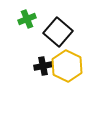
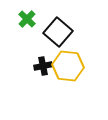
green cross: rotated 24 degrees counterclockwise
yellow hexagon: moved 1 px right; rotated 20 degrees counterclockwise
